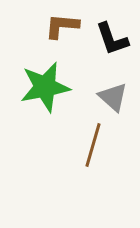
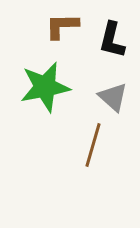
brown L-shape: rotated 6 degrees counterclockwise
black L-shape: moved 1 px down; rotated 33 degrees clockwise
